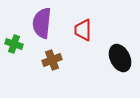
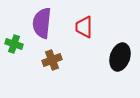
red trapezoid: moved 1 px right, 3 px up
black ellipse: moved 1 px up; rotated 44 degrees clockwise
